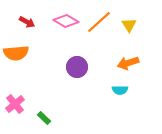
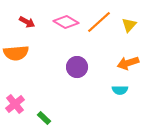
pink diamond: moved 1 px down
yellow triangle: rotated 14 degrees clockwise
